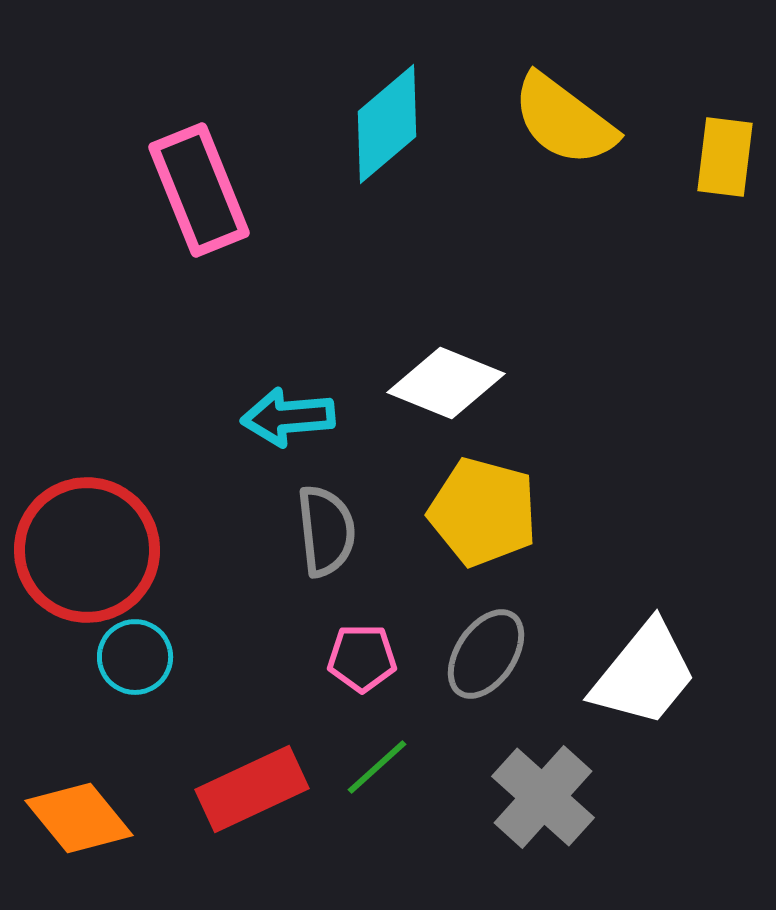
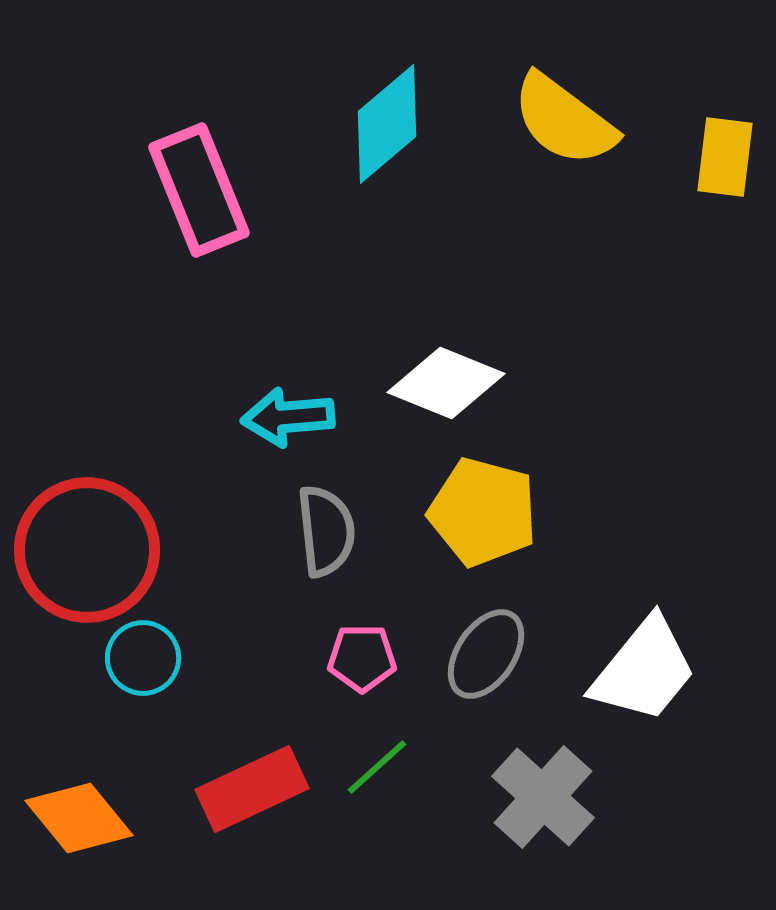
cyan circle: moved 8 px right, 1 px down
white trapezoid: moved 4 px up
